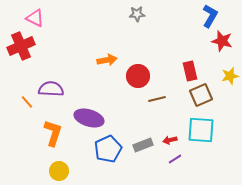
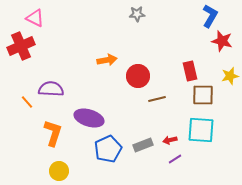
brown square: moved 2 px right; rotated 25 degrees clockwise
